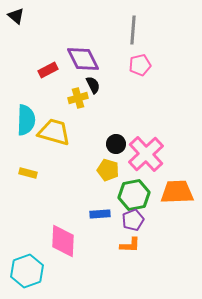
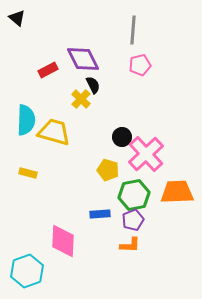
black triangle: moved 1 px right, 2 px down
yellow cross: moved 3 px right, 1 px down; rotated 30 degrees counterclockwise
black circle: moved 6 px right, 7 px up
